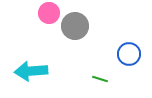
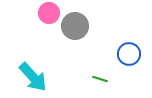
cyan arrow: moved 2 px right, 6 px down; rotated 128 degrees counterclockwise
